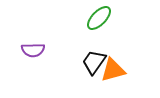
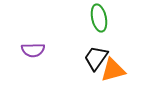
green ellipse: rotated 56 degrees counterclockwise
black trapezoid: moved 2 px right, 4 px up
